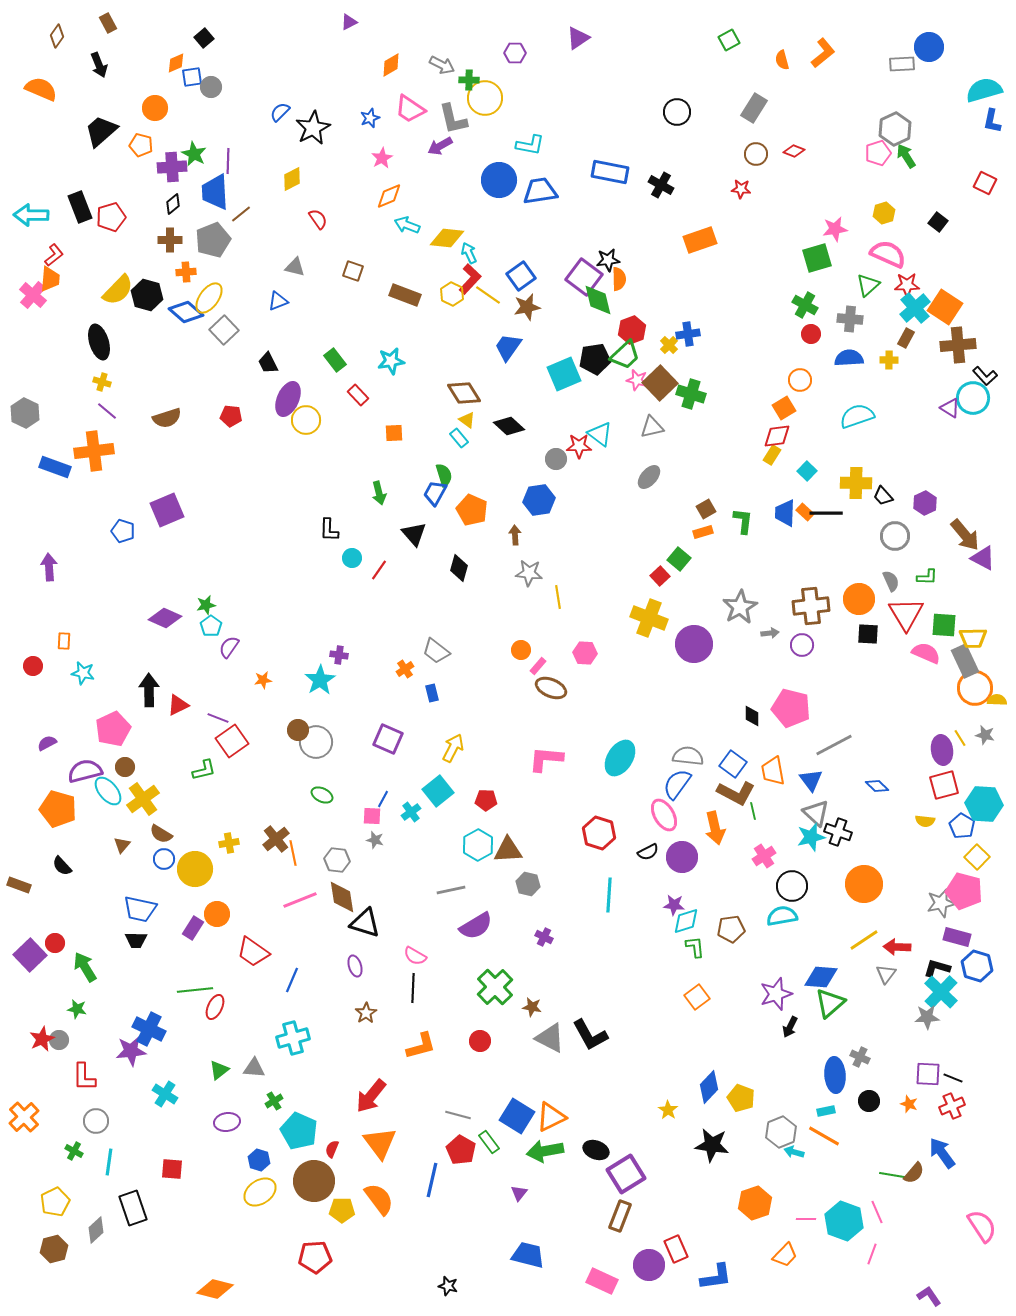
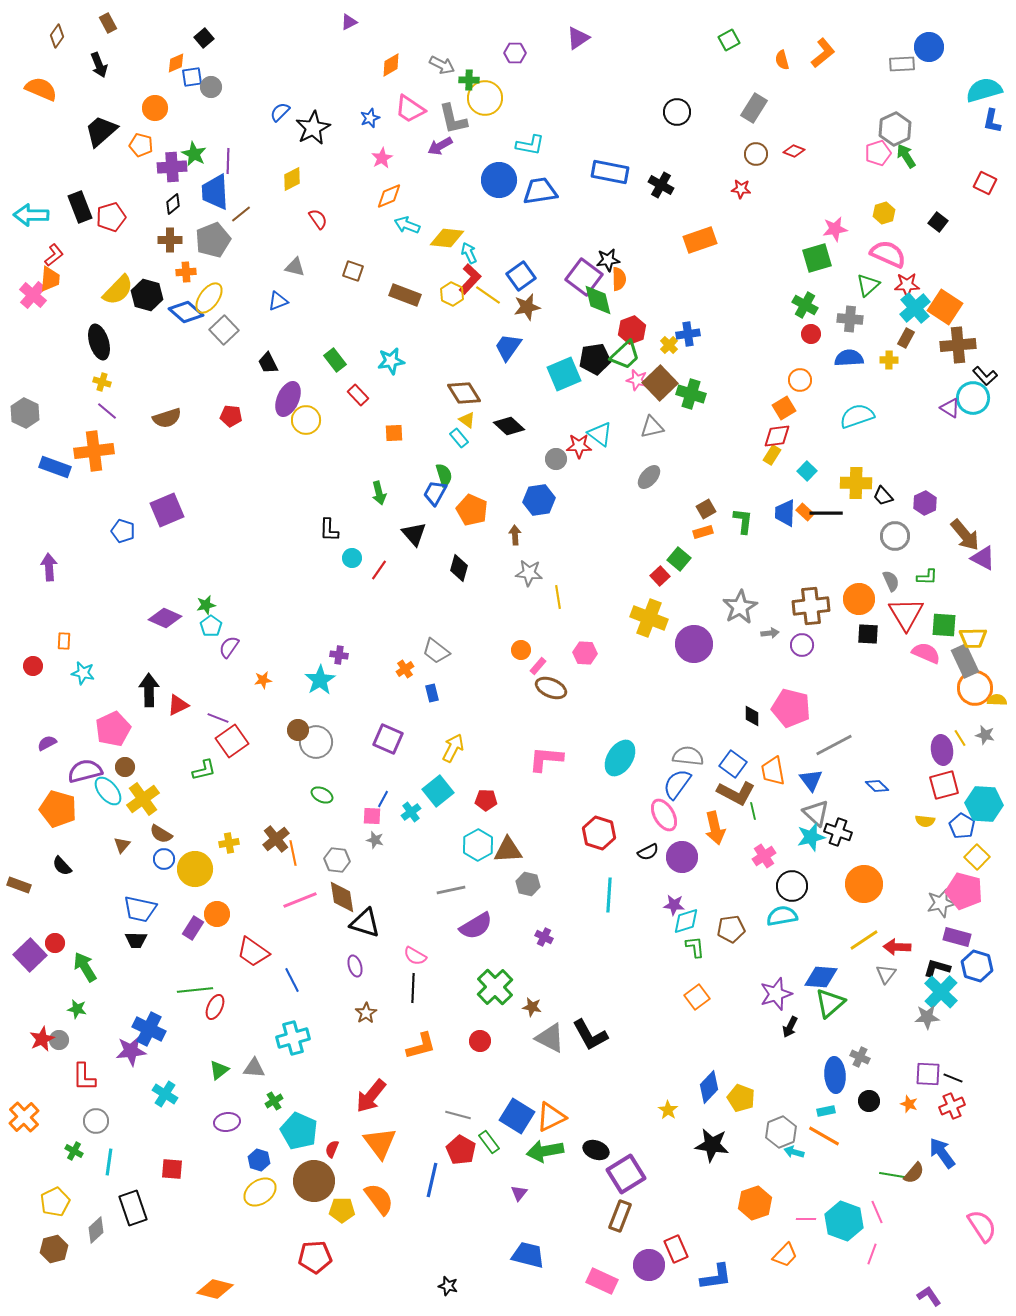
blue line at (292, 980): rotated 50 degrees counterclockwise
